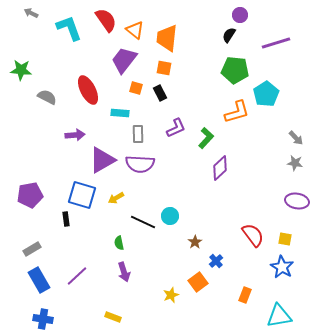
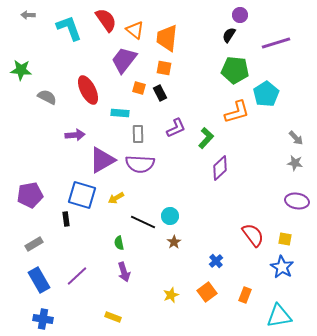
gray arrow at (31, 13): moved 3 px left, 2 px down; rotated 24 degrees counterclockwise
orange square at (136, 88): moved 3 px right
brown star at (195, 242): moved 21 px left
gray rectangle at (32, 249): moved 2 px right, 5 px up
orange square at (198, 282): moved 9 px right, 10 px down
